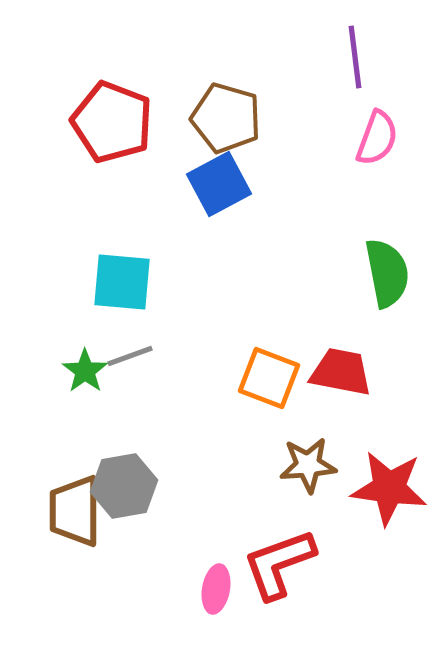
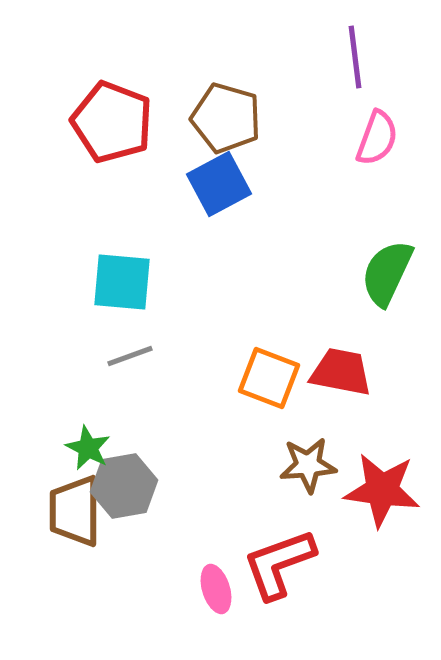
green semicircle: rotated 144 degrees counterclockwise
green star: moved 3 px right, 77 px down; rotated 9 degrees counterclockwise
red star: moved 7 px left, 2 px down
pink ellipse: rotated 27 degrees counterclockwise
